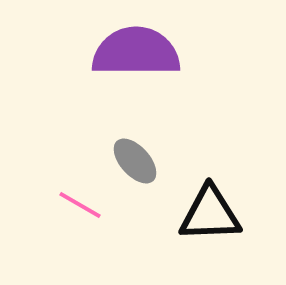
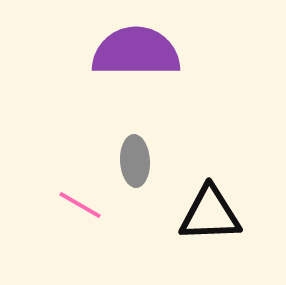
gray ellipse: rotated 39 degrees clockwise
